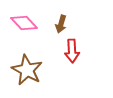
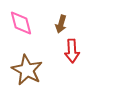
pink diamond: moved 3 px left; rotated 28 degrees clockwise
